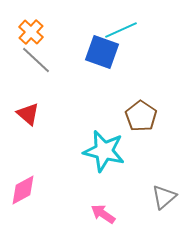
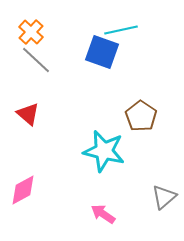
cyan line: rotated 12 degrees clockwise
